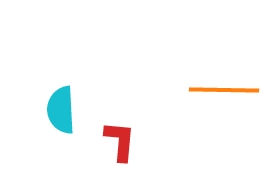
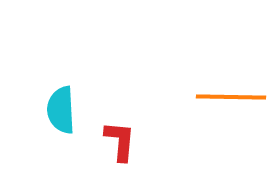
orange line: moved 7 px right, 7 px down
